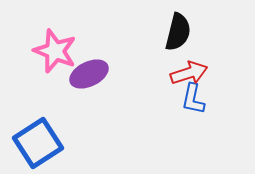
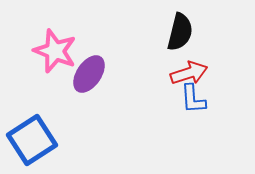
black semicircle: moved 2 px right
purple ellipse: rotated 30 degrees counterclockwise
blue L-shape: rotated 16 degrees counterclockwise
blue square: moved 6 px left, 3 px up
